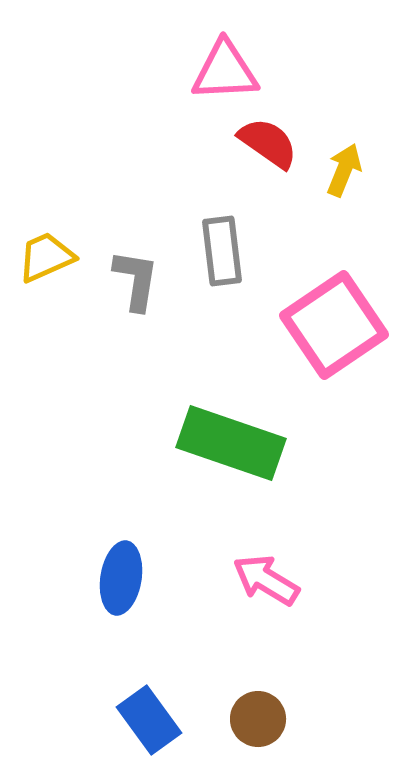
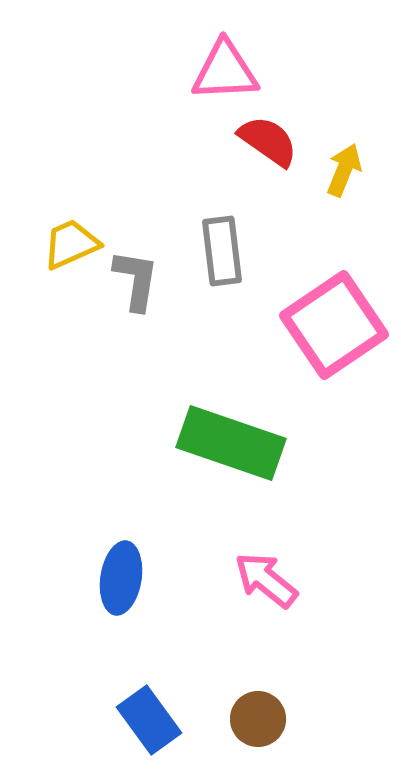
red semicircle: moved 2 px up
yellow trapezoid: moved 25 px right, 13 px up
pink arrow: rotated 8 degrees clockwise
